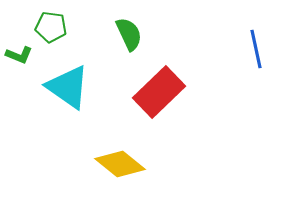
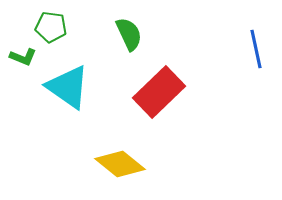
green L-shape: moved 4 px right, 2 px down
